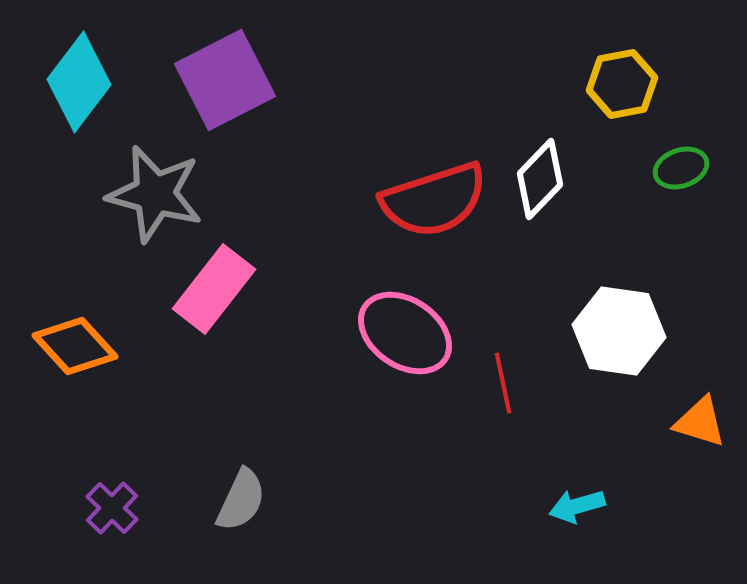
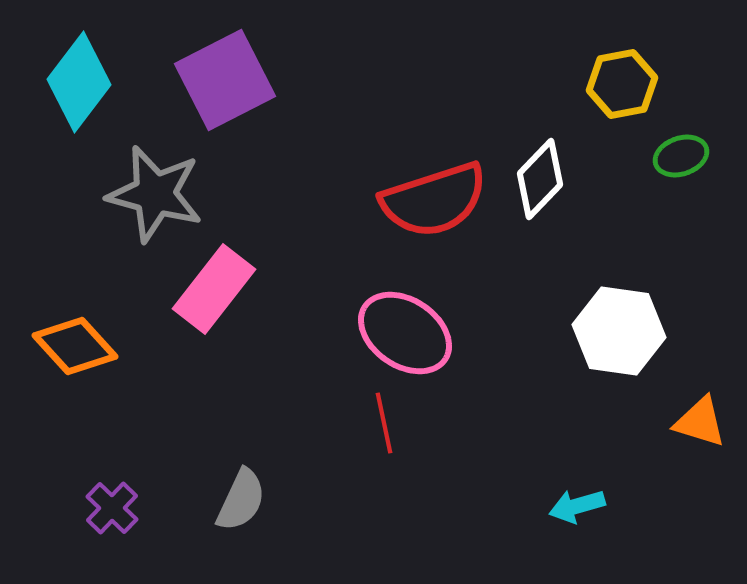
green ellipse: moved 12 px up
red line: moved 119 px left, 40 px down
